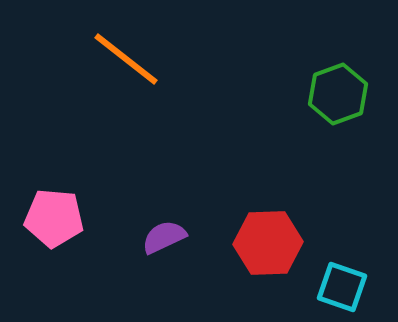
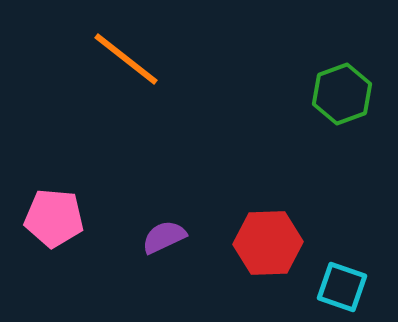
green hexagon: moved 4 px right
